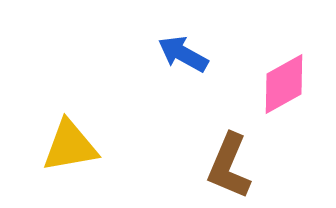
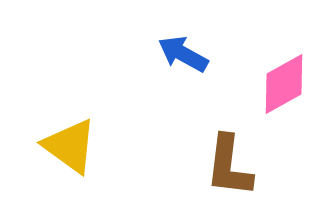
yellow triangle: rotated 46 degrees clockwise
brown L-shape: rotated 16 degrees counterclockwise
